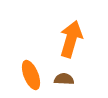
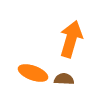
orange ellipse: moved 2 px right, 2 px up; rotated 48 degrees counterclockwise
